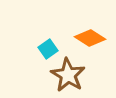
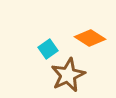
brown star: rotated 16 degrees clockwise
